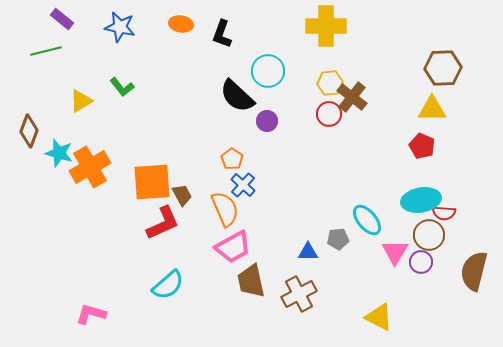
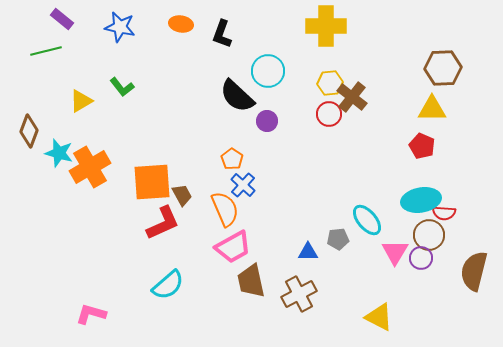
purple circle at (421, 262): moved 4 px up
